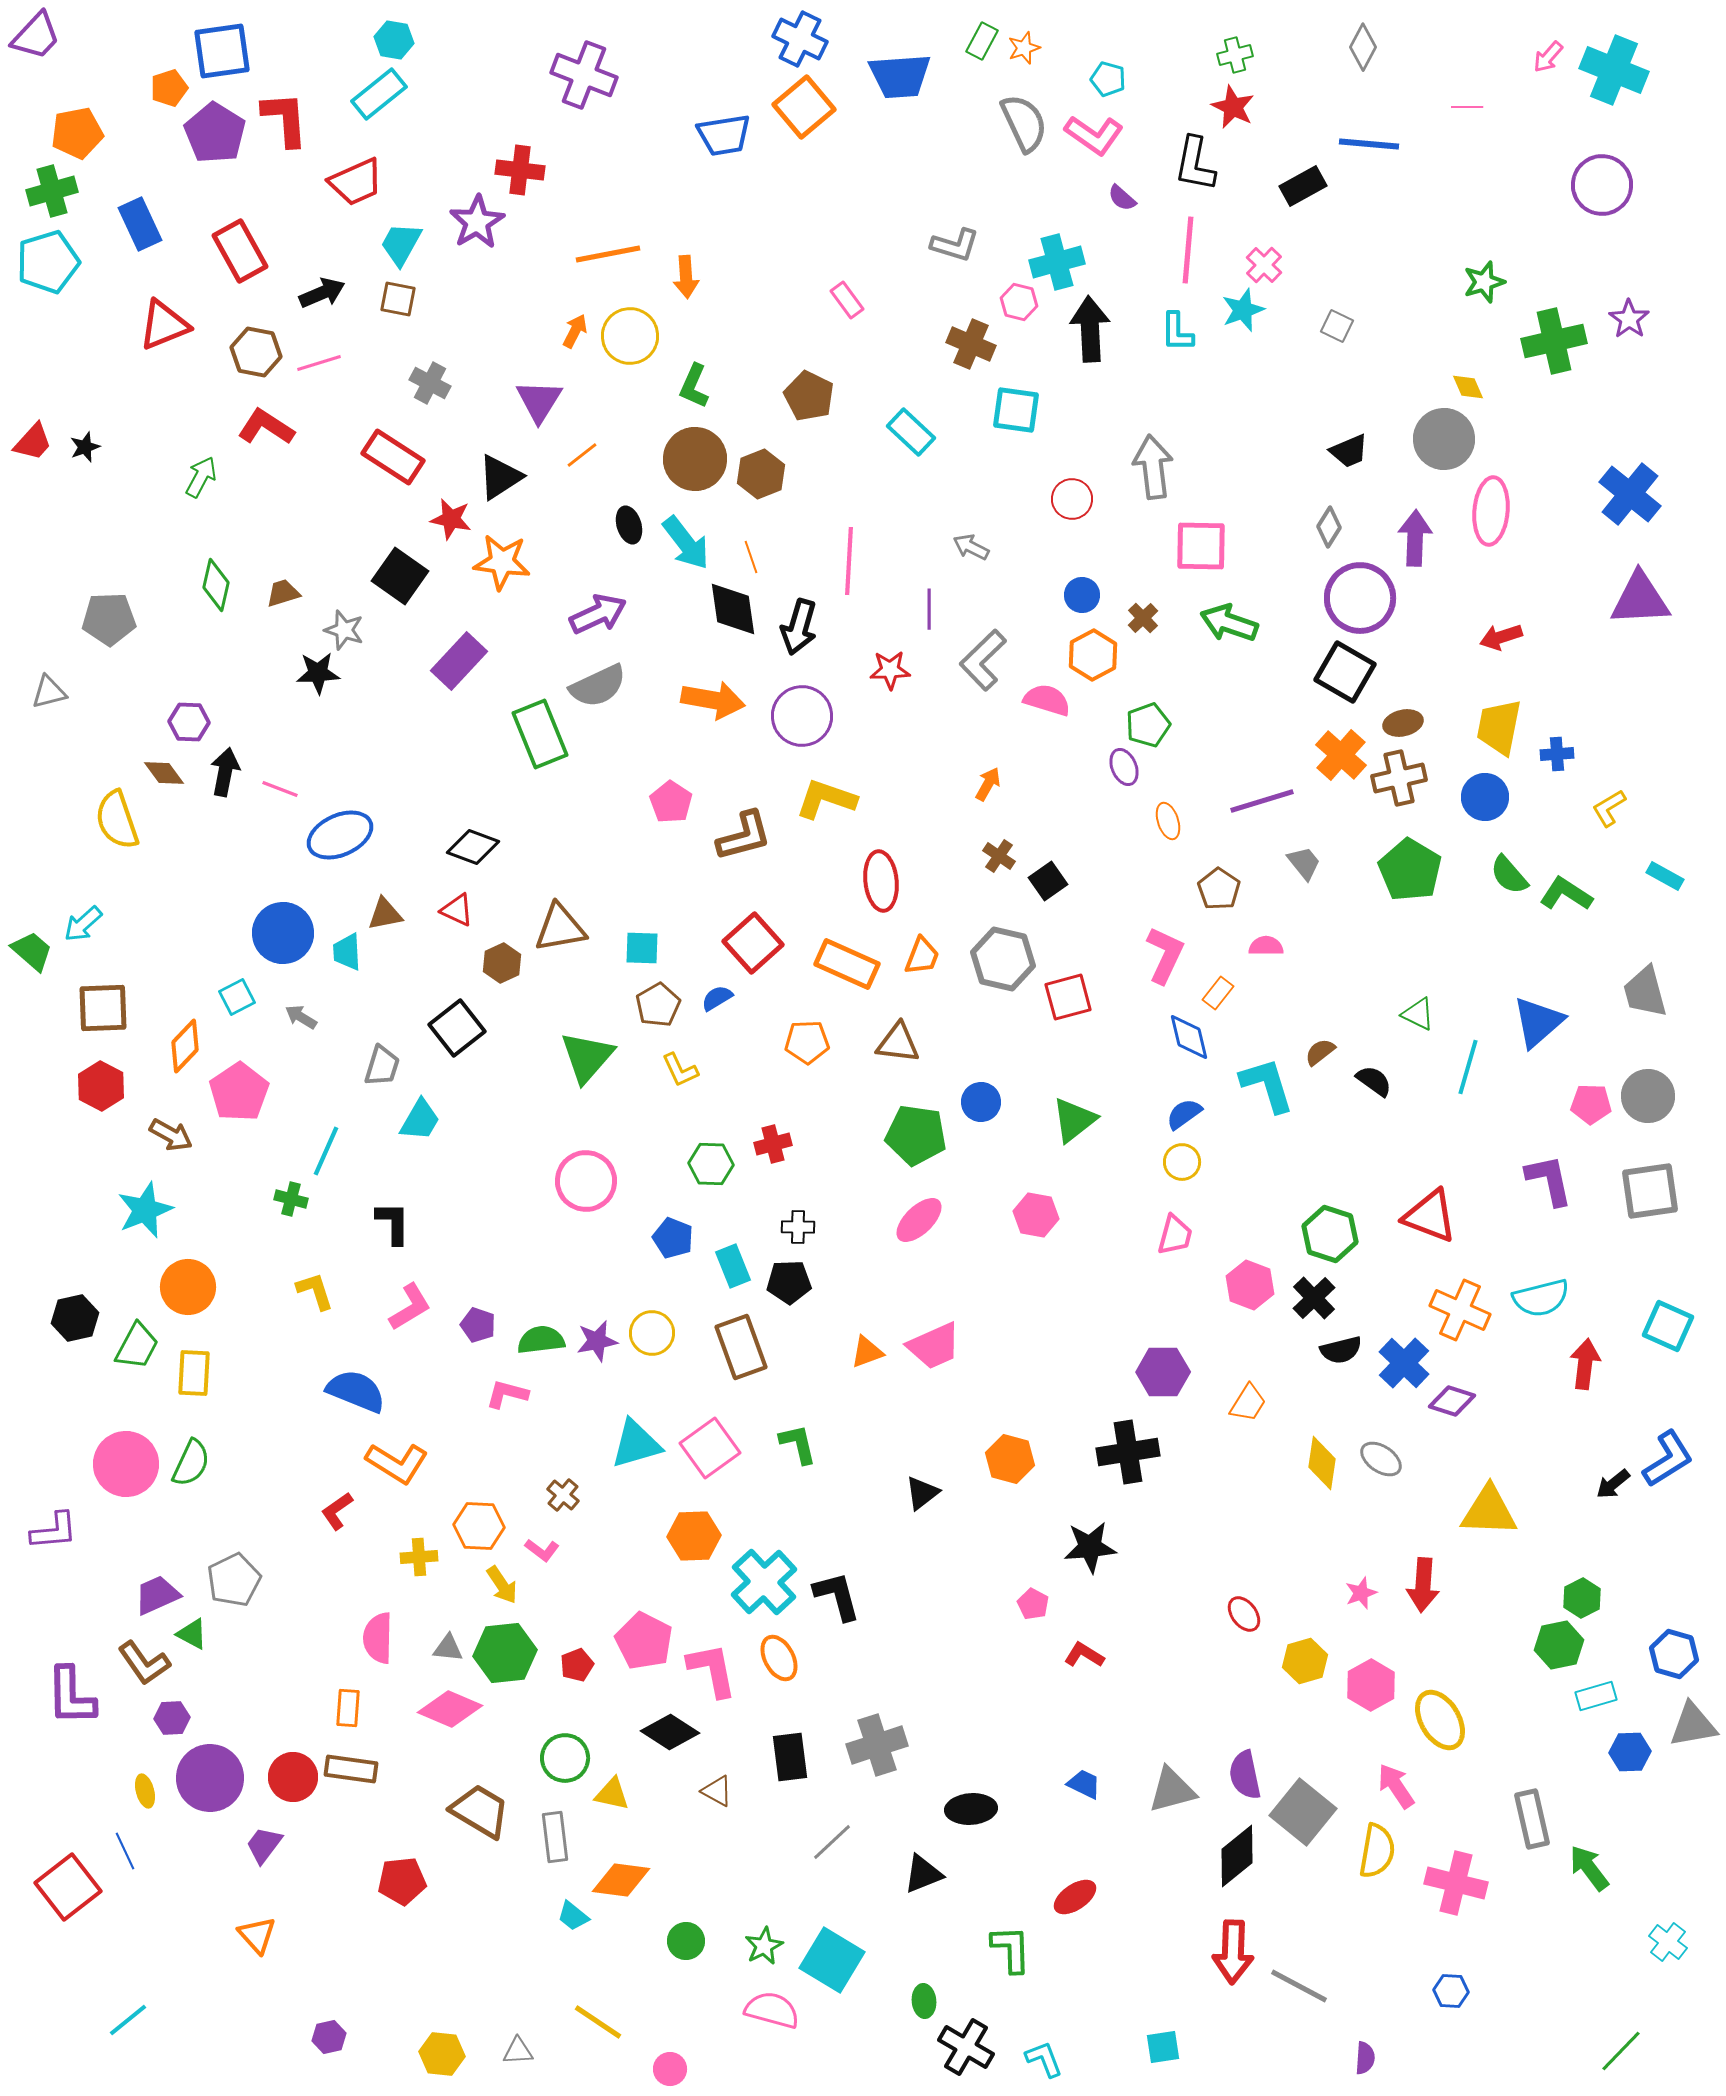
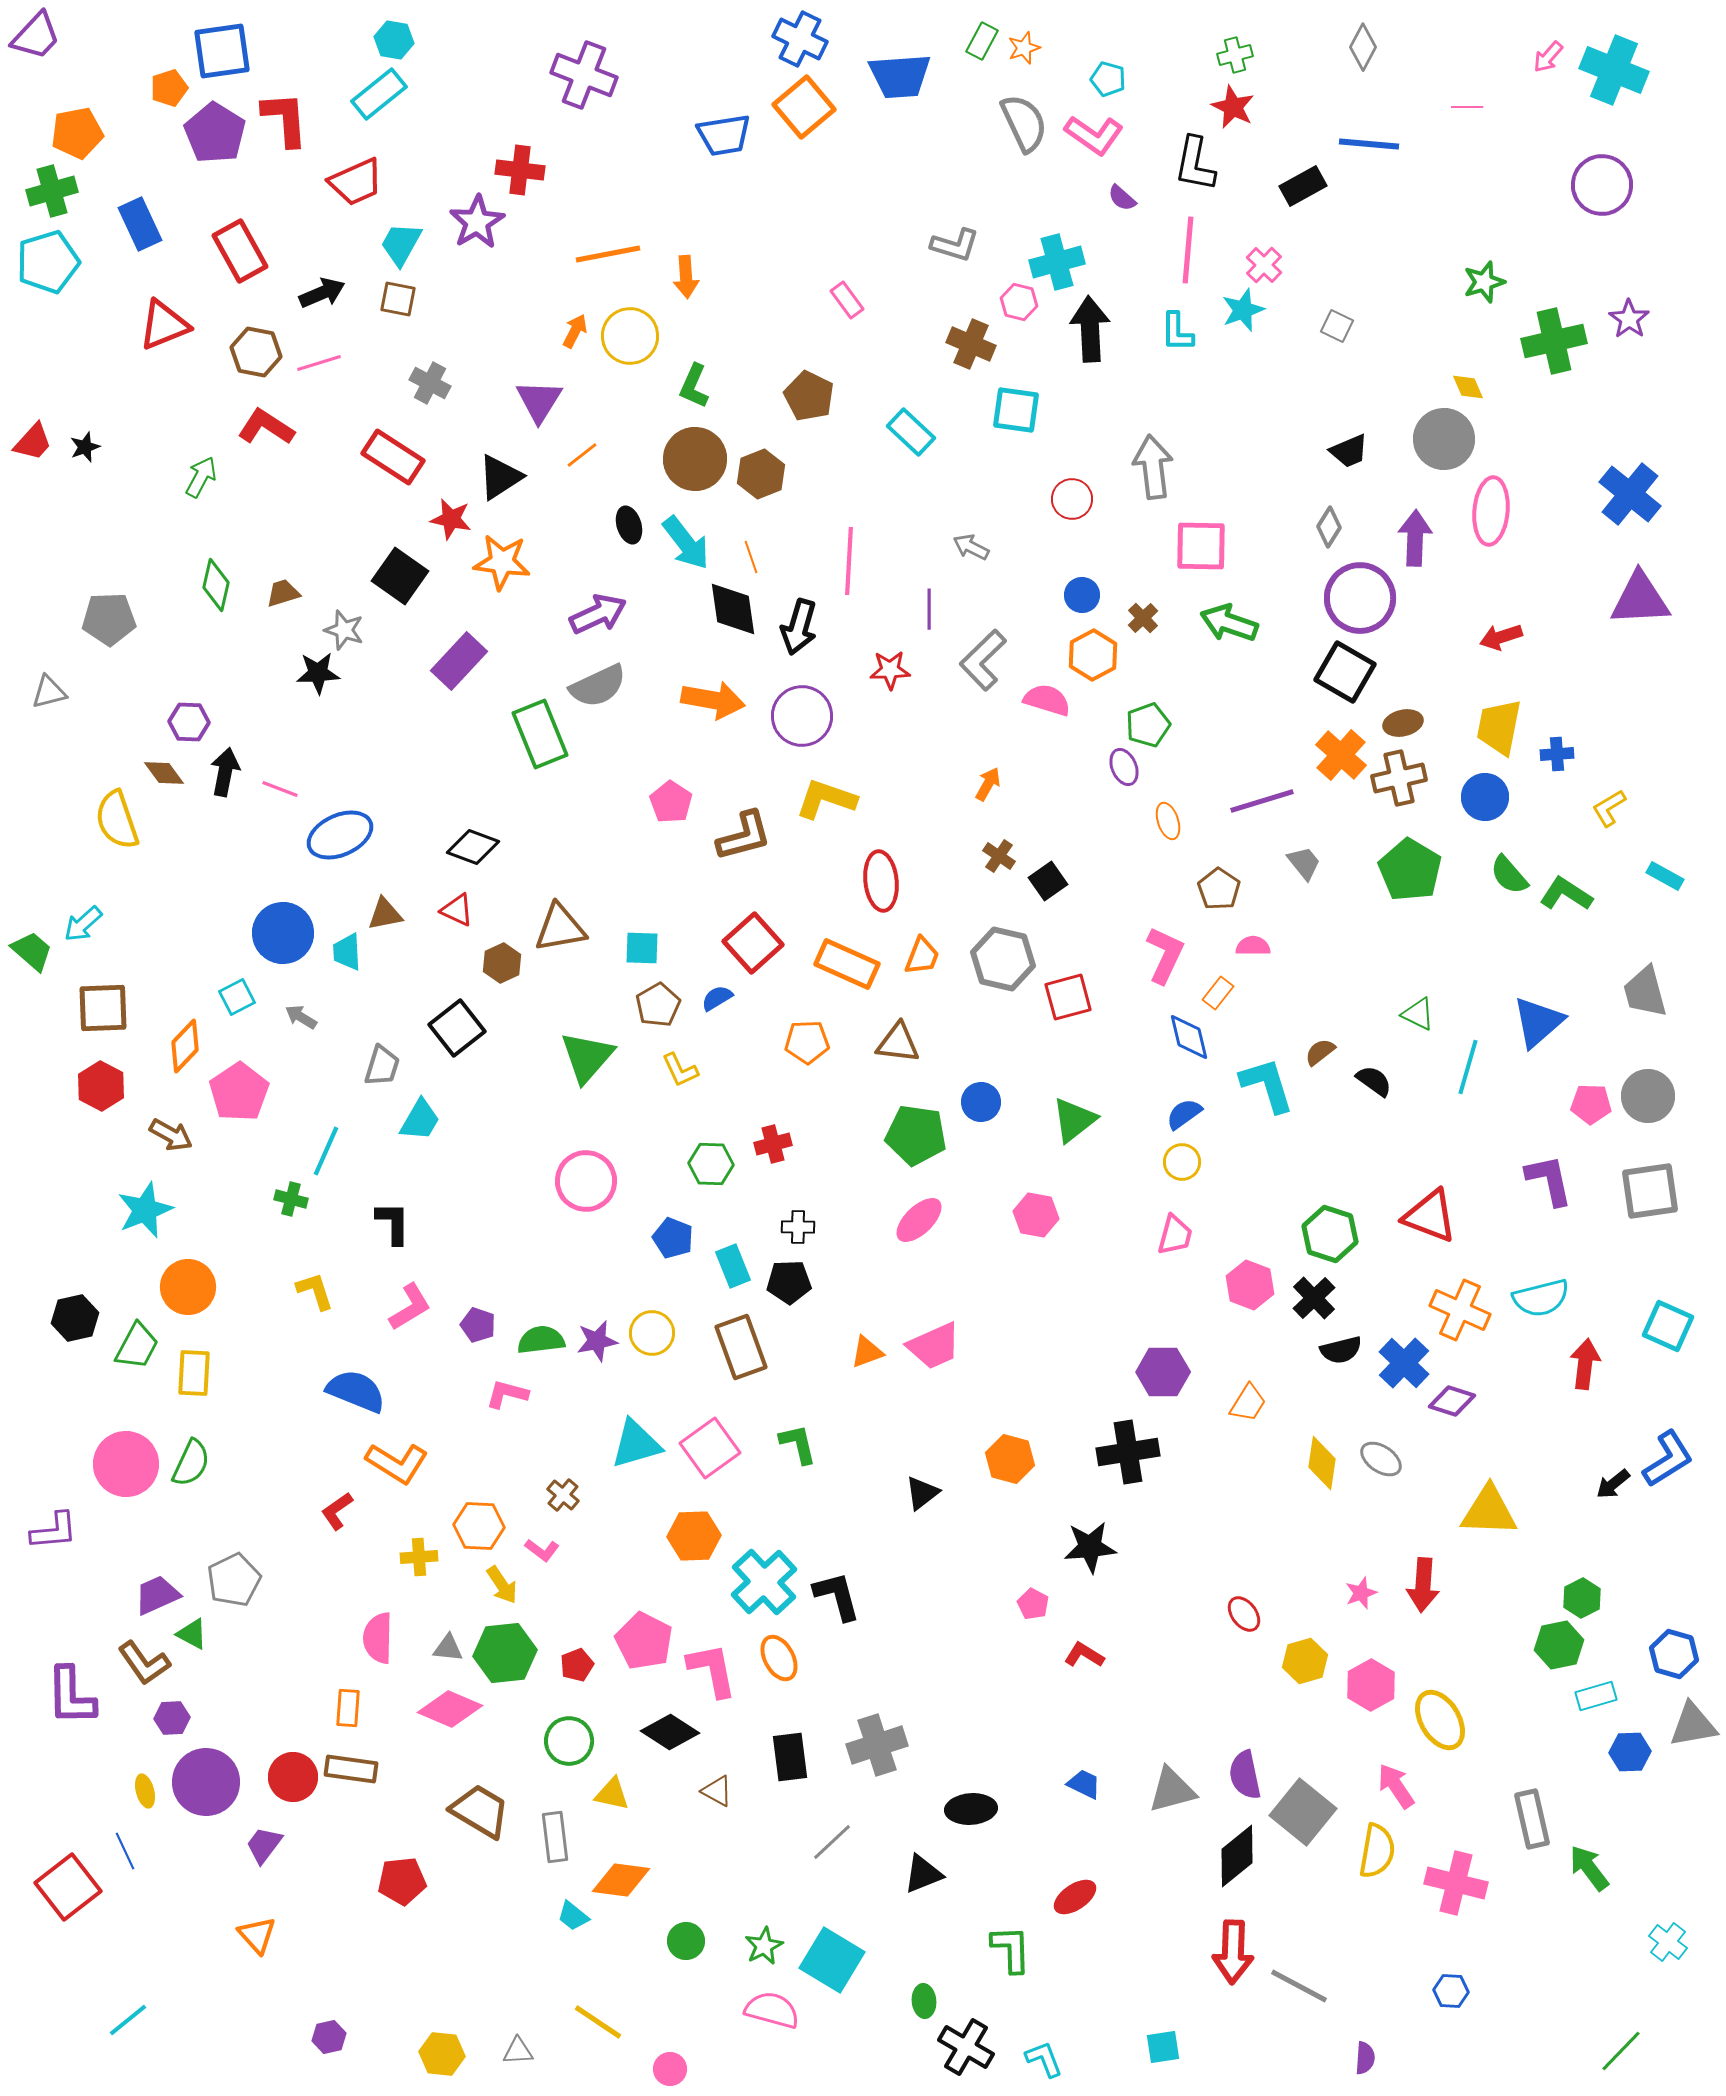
pink semicircle at (1266, 946): moved 13 px left
green circle at (565, 1758): moved 4 px right, 17 px up
purple circle at (210, 1778): moved 4 px left, 4 px down
